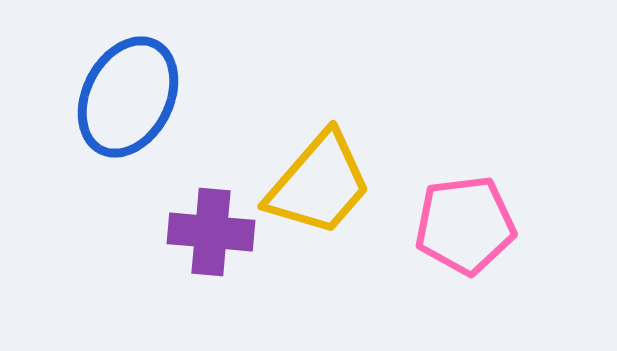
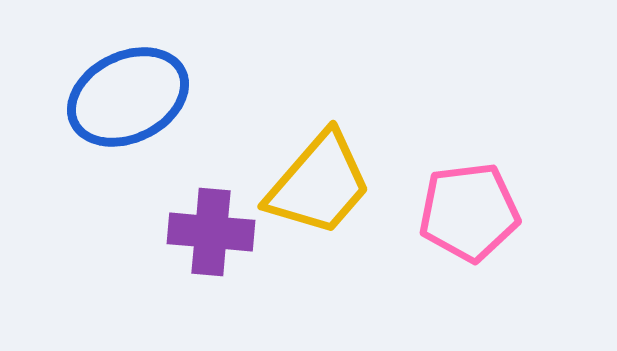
blue ellipse: rotated 37 degrees clockwise
pink pentagon: moved 4 px right, 13 px up
